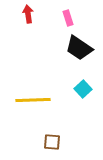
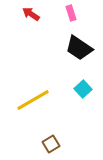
red arrow: moved 3 px right; rotated 48 degrees counterclockwise
pink rectangle: moved 3 px right, 5 px up
yellow line: rotated 28 degrees counterclockwise
brown square: moved 1 px left, 2 px down; rotated 36 degrees counterclockwise
